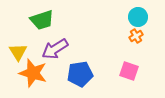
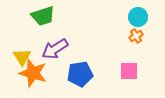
green trapezoid: moved 1 px right, 4 px up
yellow triangle: moved 4 px right, 5 px down
pink square: rotated 18 degrees counterclockwise
